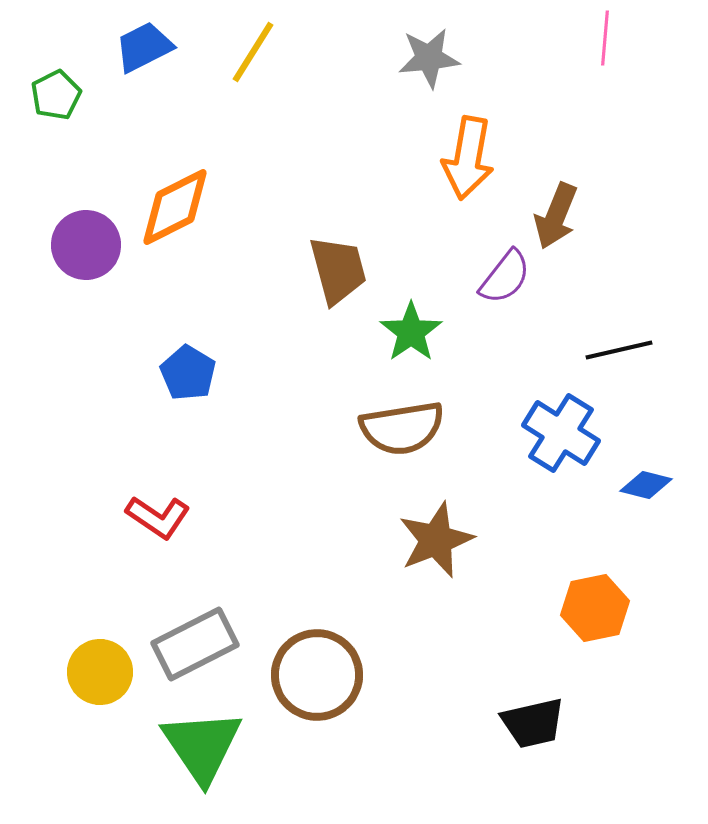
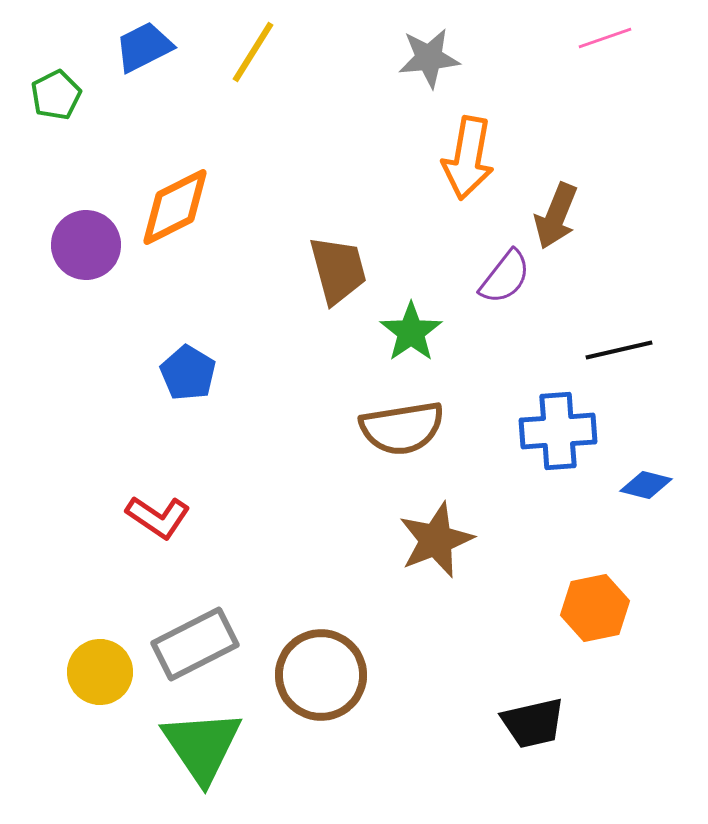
pink line: rotated 66 degrees clockwise
blue cross: moved 3 px left, 2 px up; rotated 36 degrees counterclockwise
brown circle: moved 4 px right
